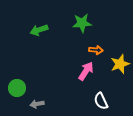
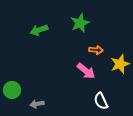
green star: moved 2 px left; rotated 18 degrees counterclockwise
pink arrow: rotated 96 degrees clockwise
green circle: moved 5 px left, 2 px down
